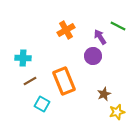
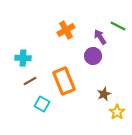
yellow star: rotated 21 degrees counterclockwise
